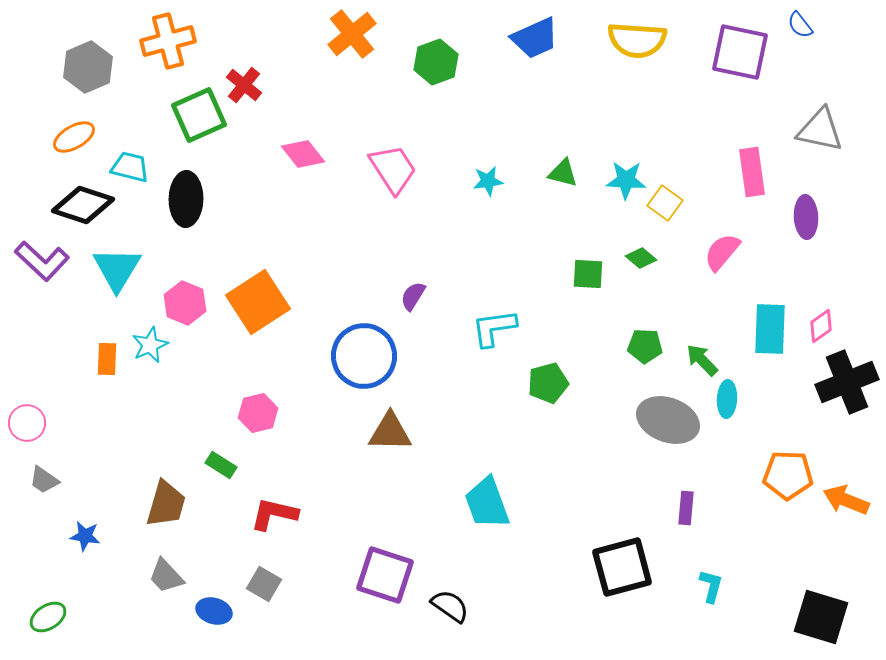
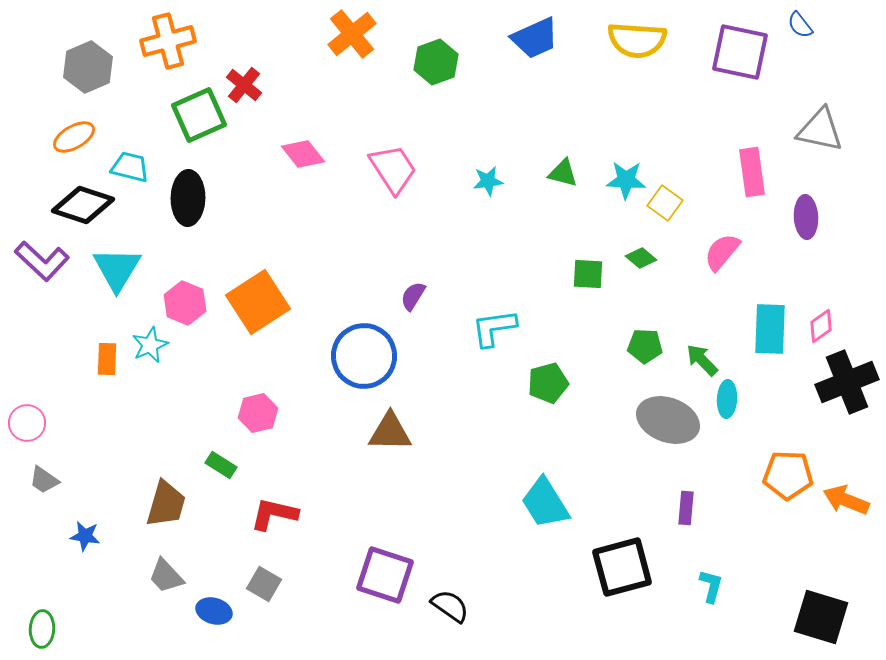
black ellipse at (186, 199): moved 2 px right, 1 px up
cyan trapezoid at (487, 503): moved 58 px right; rotated 12 degrees counterclockwise
green ellipse at (48, 617): moved 6 px left, 12 px down; rotated 54 degrees counterclockwise
